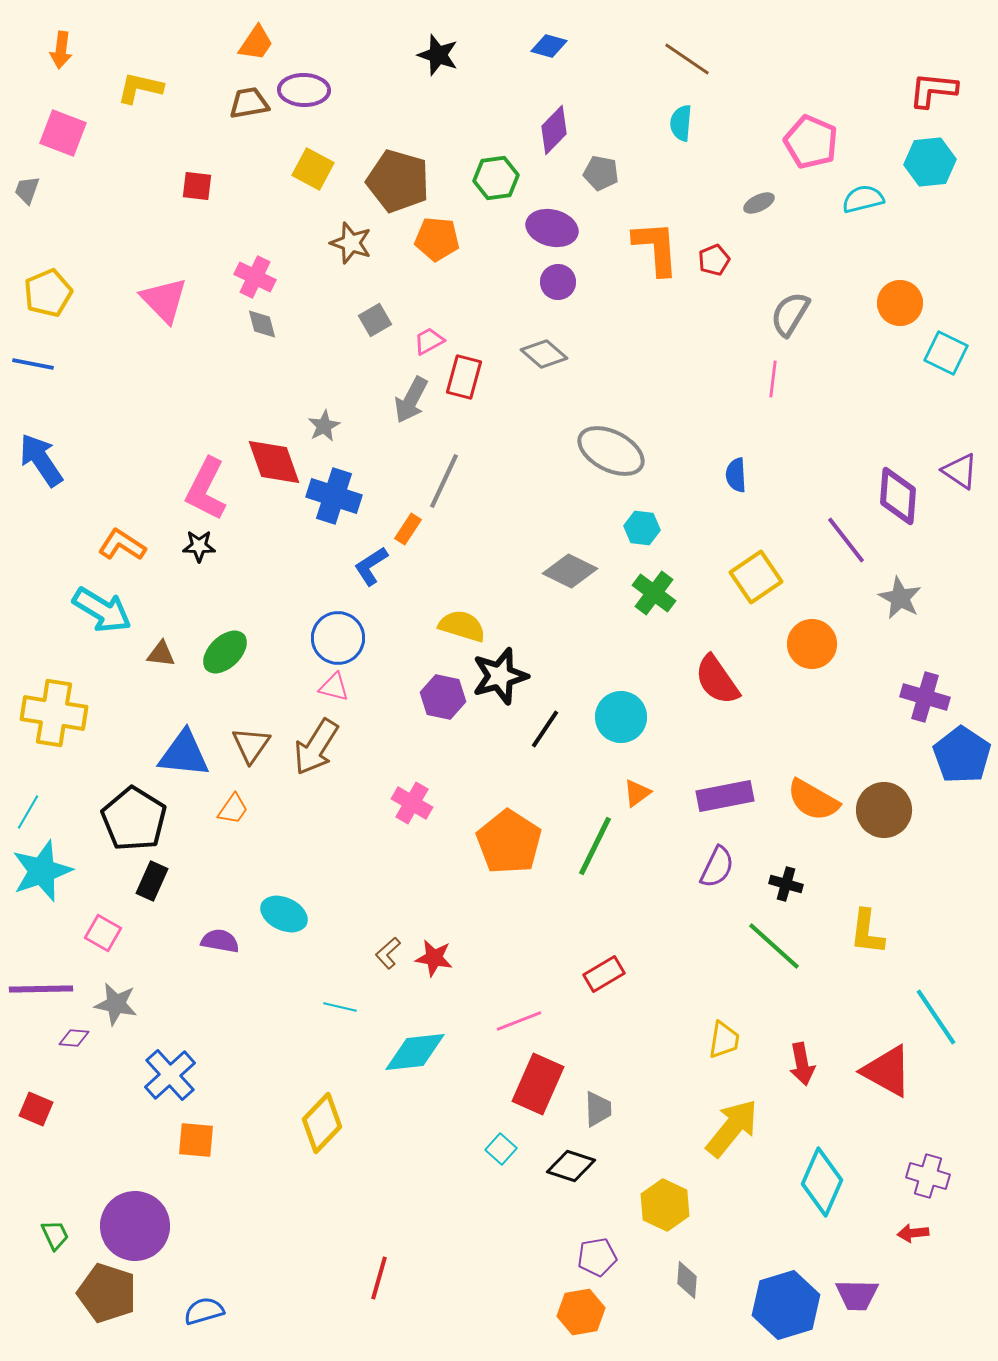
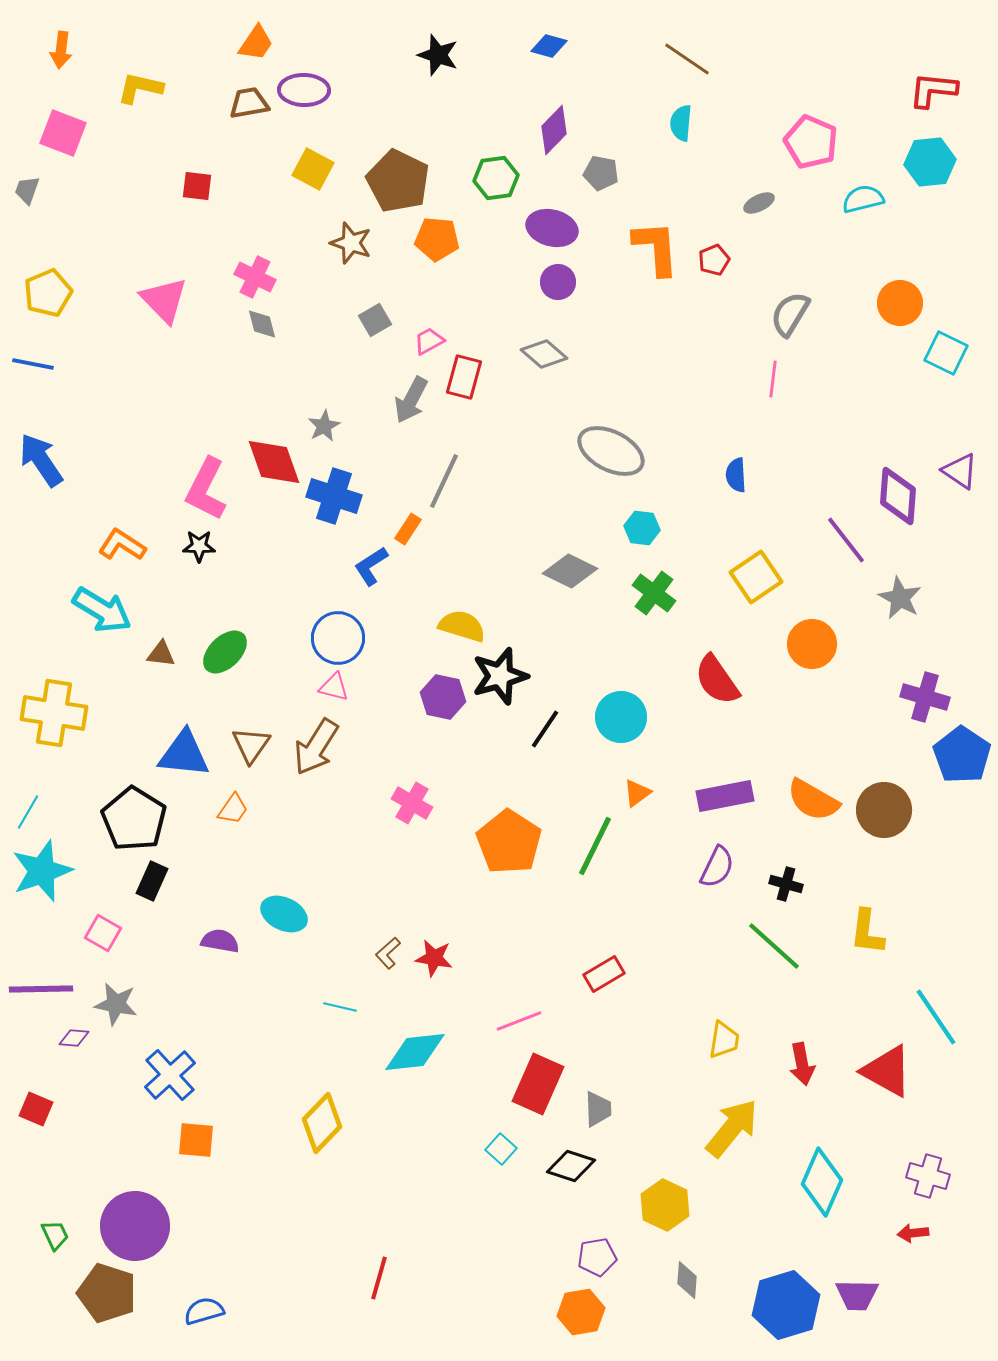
brown pentagon at (398, 181): rotated 10 degrees clockwise
